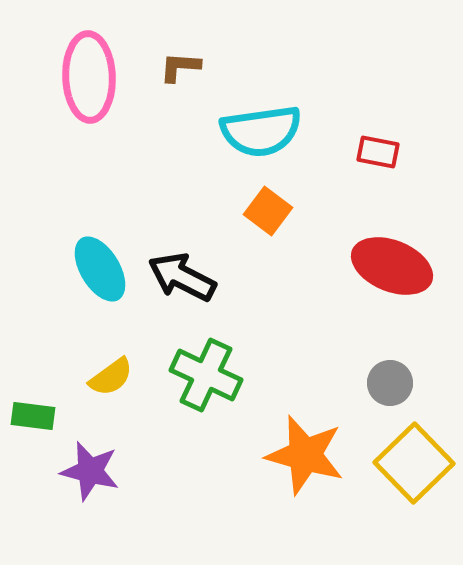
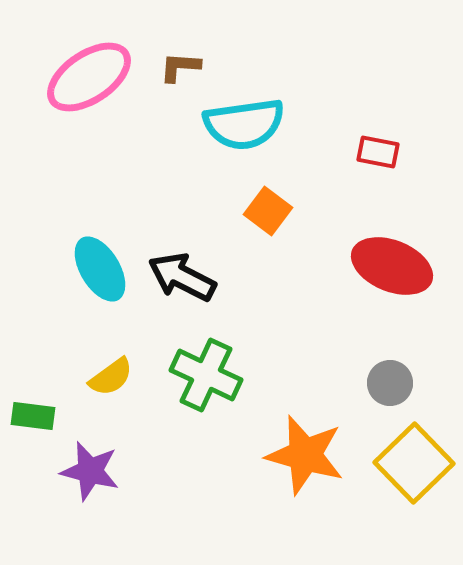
pink ellipse: rotated 58 degrees clockwise
cyan semicircle: moved 17 px left, 7 px up
